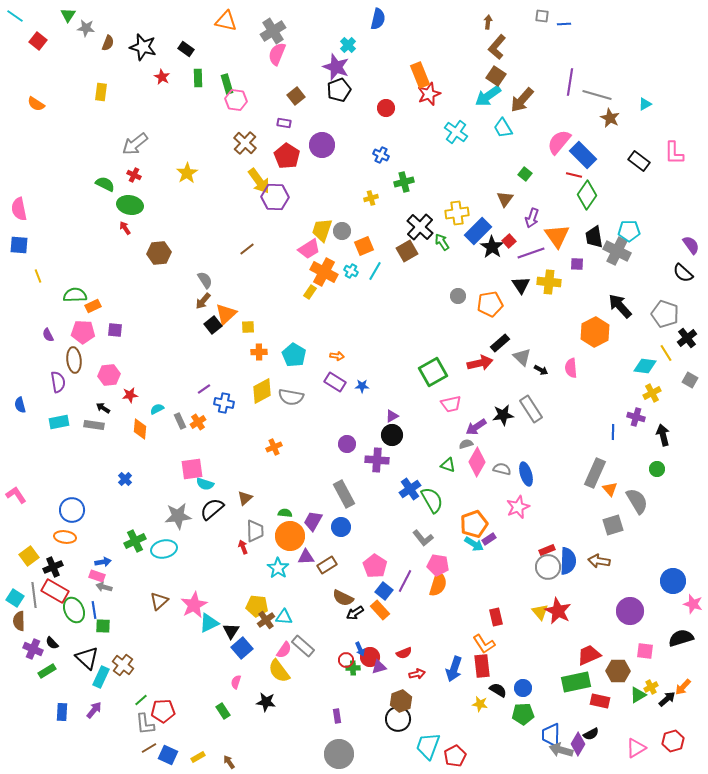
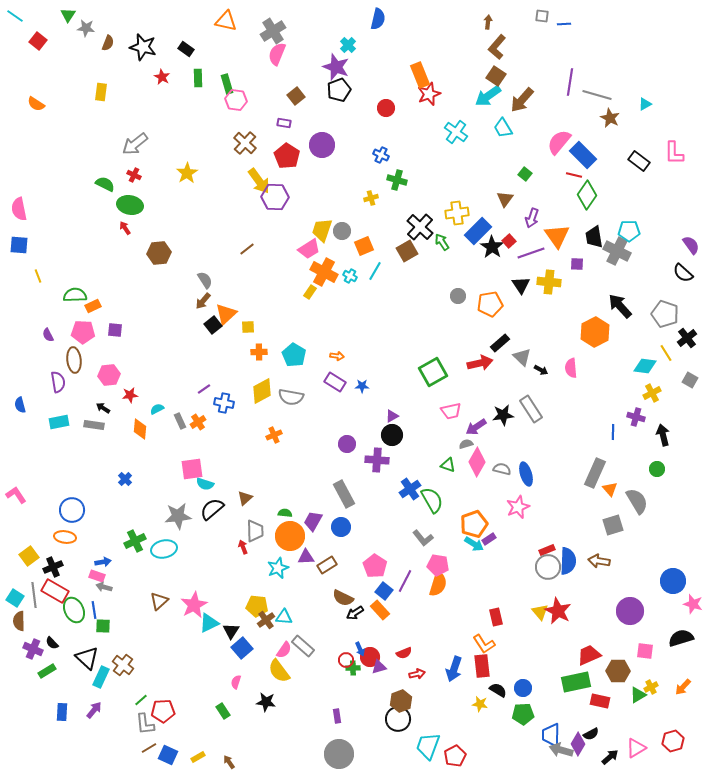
green cross at (404, 182): moved 7 px left, 2 px up; rotated 30 degrees clockwise
cyan cross at (351, 271): moved 1 px left, 5 px down
pink trapezoid at (451, 404): moved 7 px down
orange cross at (274, 447): moved 12 px up
cyan star at (278, 568): rotated 15 degrees clockwise
black arrow at (667, 699): moved 57 px left, 58 px down
